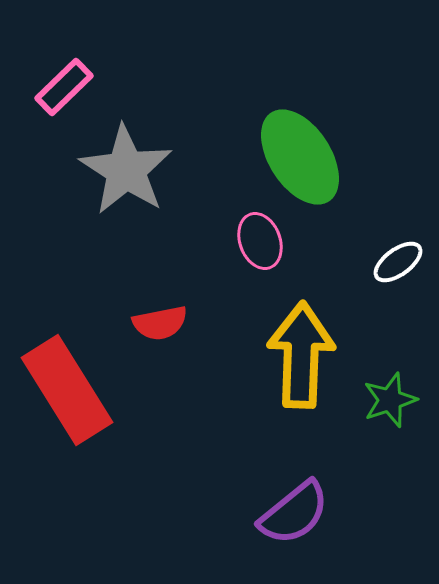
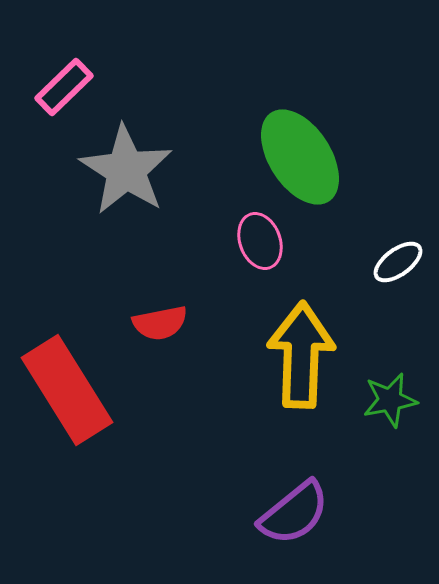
green star: rotated 8 degrees clockwise
